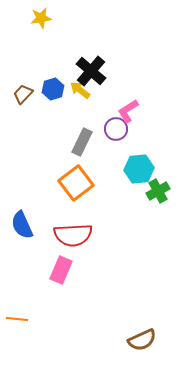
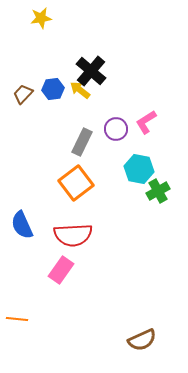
blue hexagon: rotated 10 degrees clockwise
pink L-shape: moved 18 px right, 11 px down
cyan hexagon: rotated 16 degrees clockwise
pink rectangle: rotated 12 degrees clockwise
